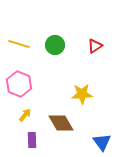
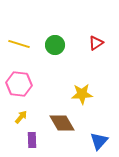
red triangle: moved 1 px right, 3 px up
pink hexagon: rotated 15 degrees counterclockwise
yellow arrow: moved 4 px left, 2 px down
brown diamond: moved 1 px right
blue triangle: moved 3 px left, 1 px up; rotated 18 degrees clockwise
